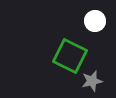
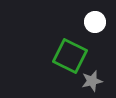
white circle: moved 1 px down
